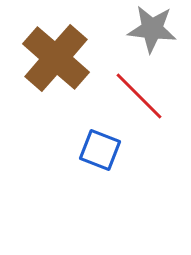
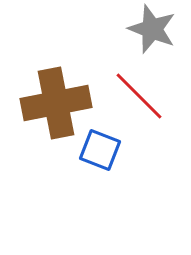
gray star: rotated 15 degrees clockwise
brown cross: moved 45 px down; rotated 38 degrees clockwise
